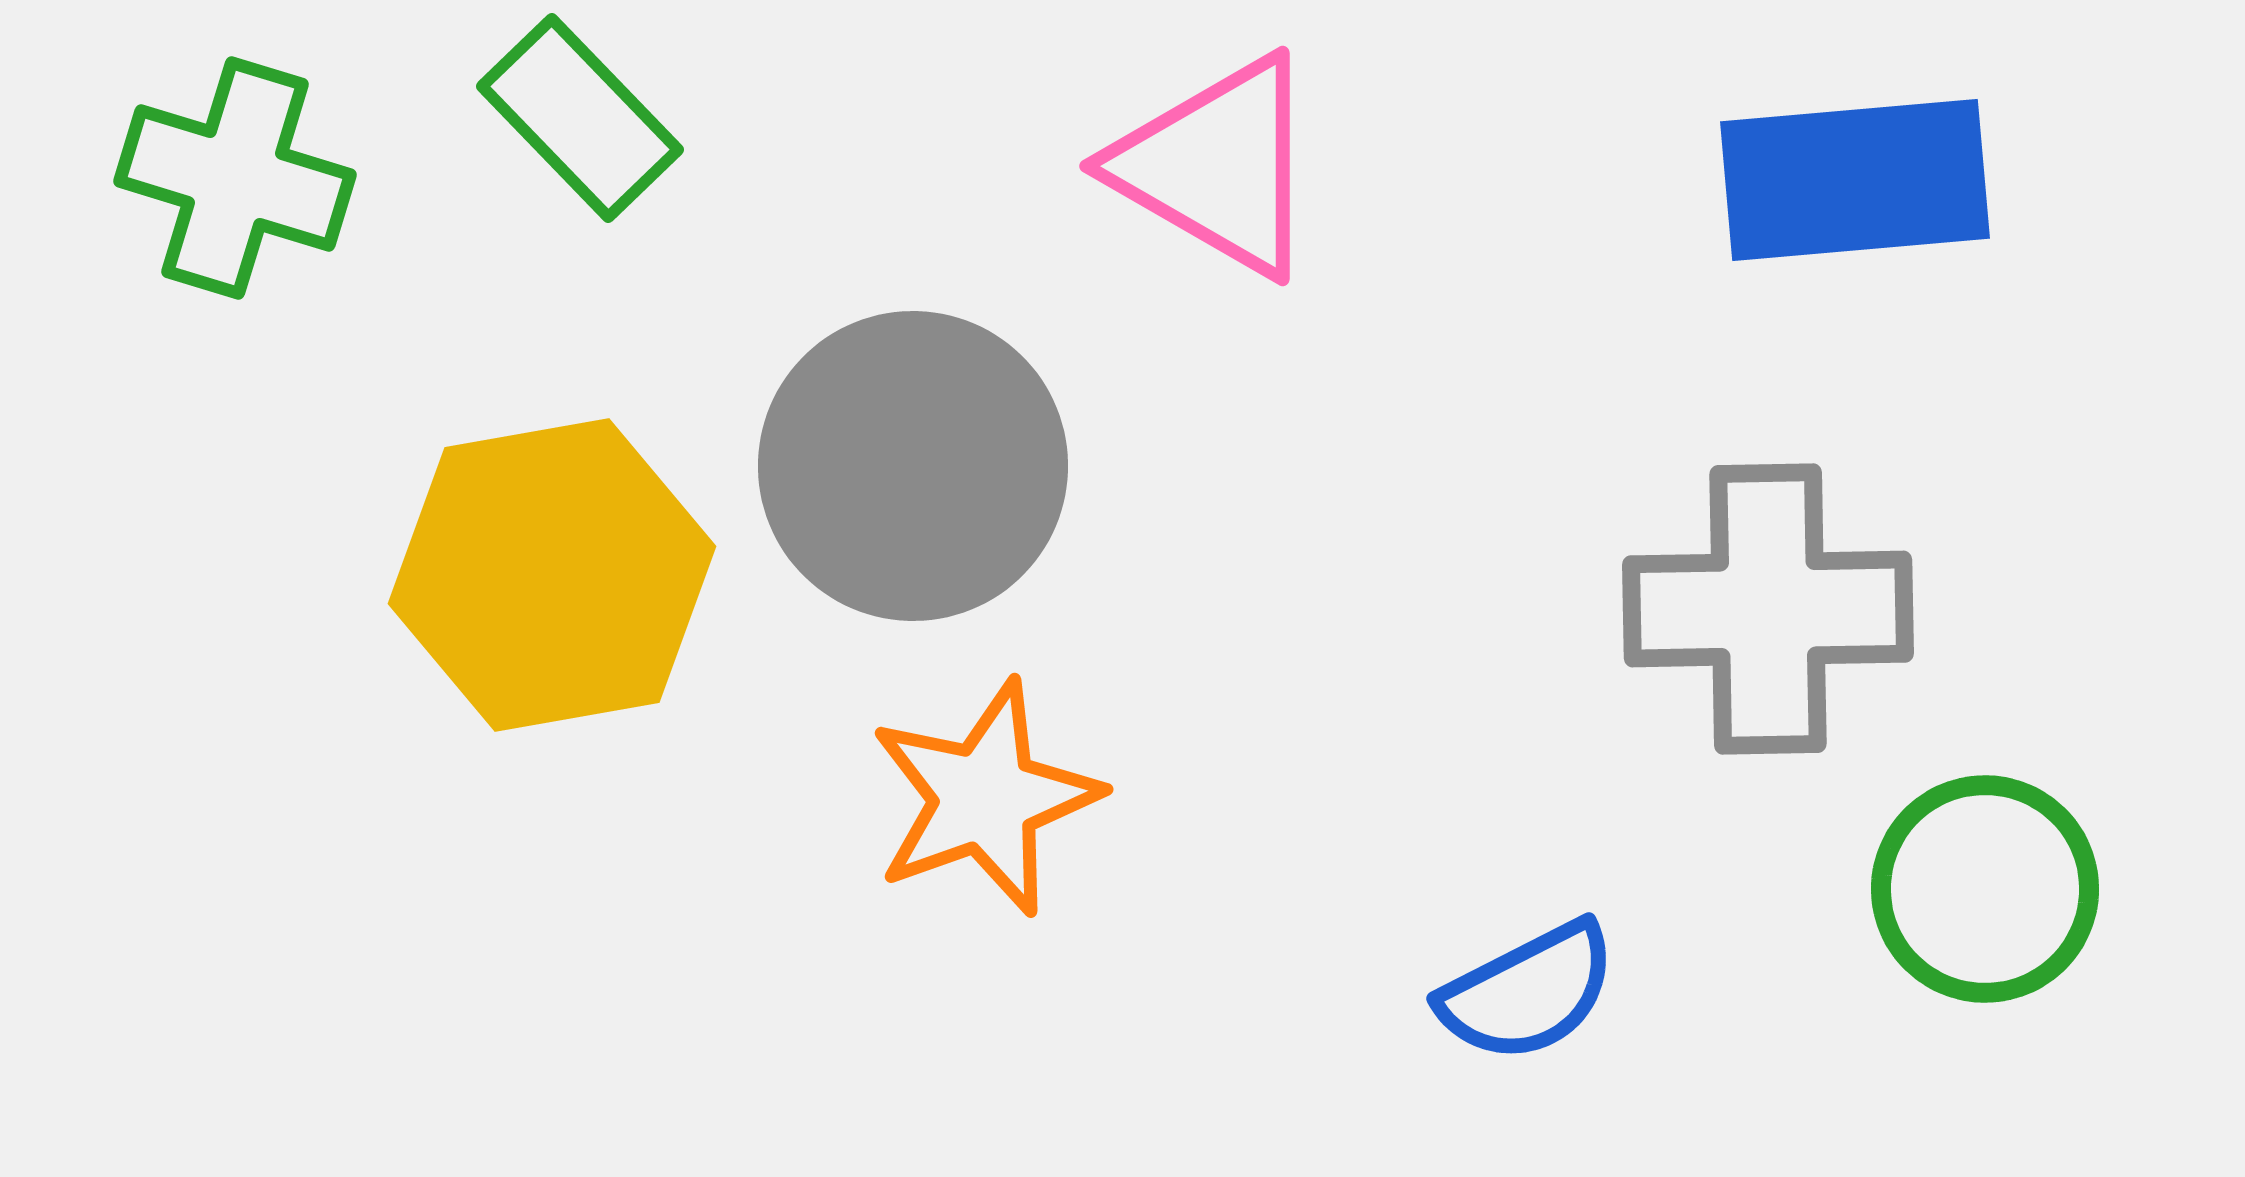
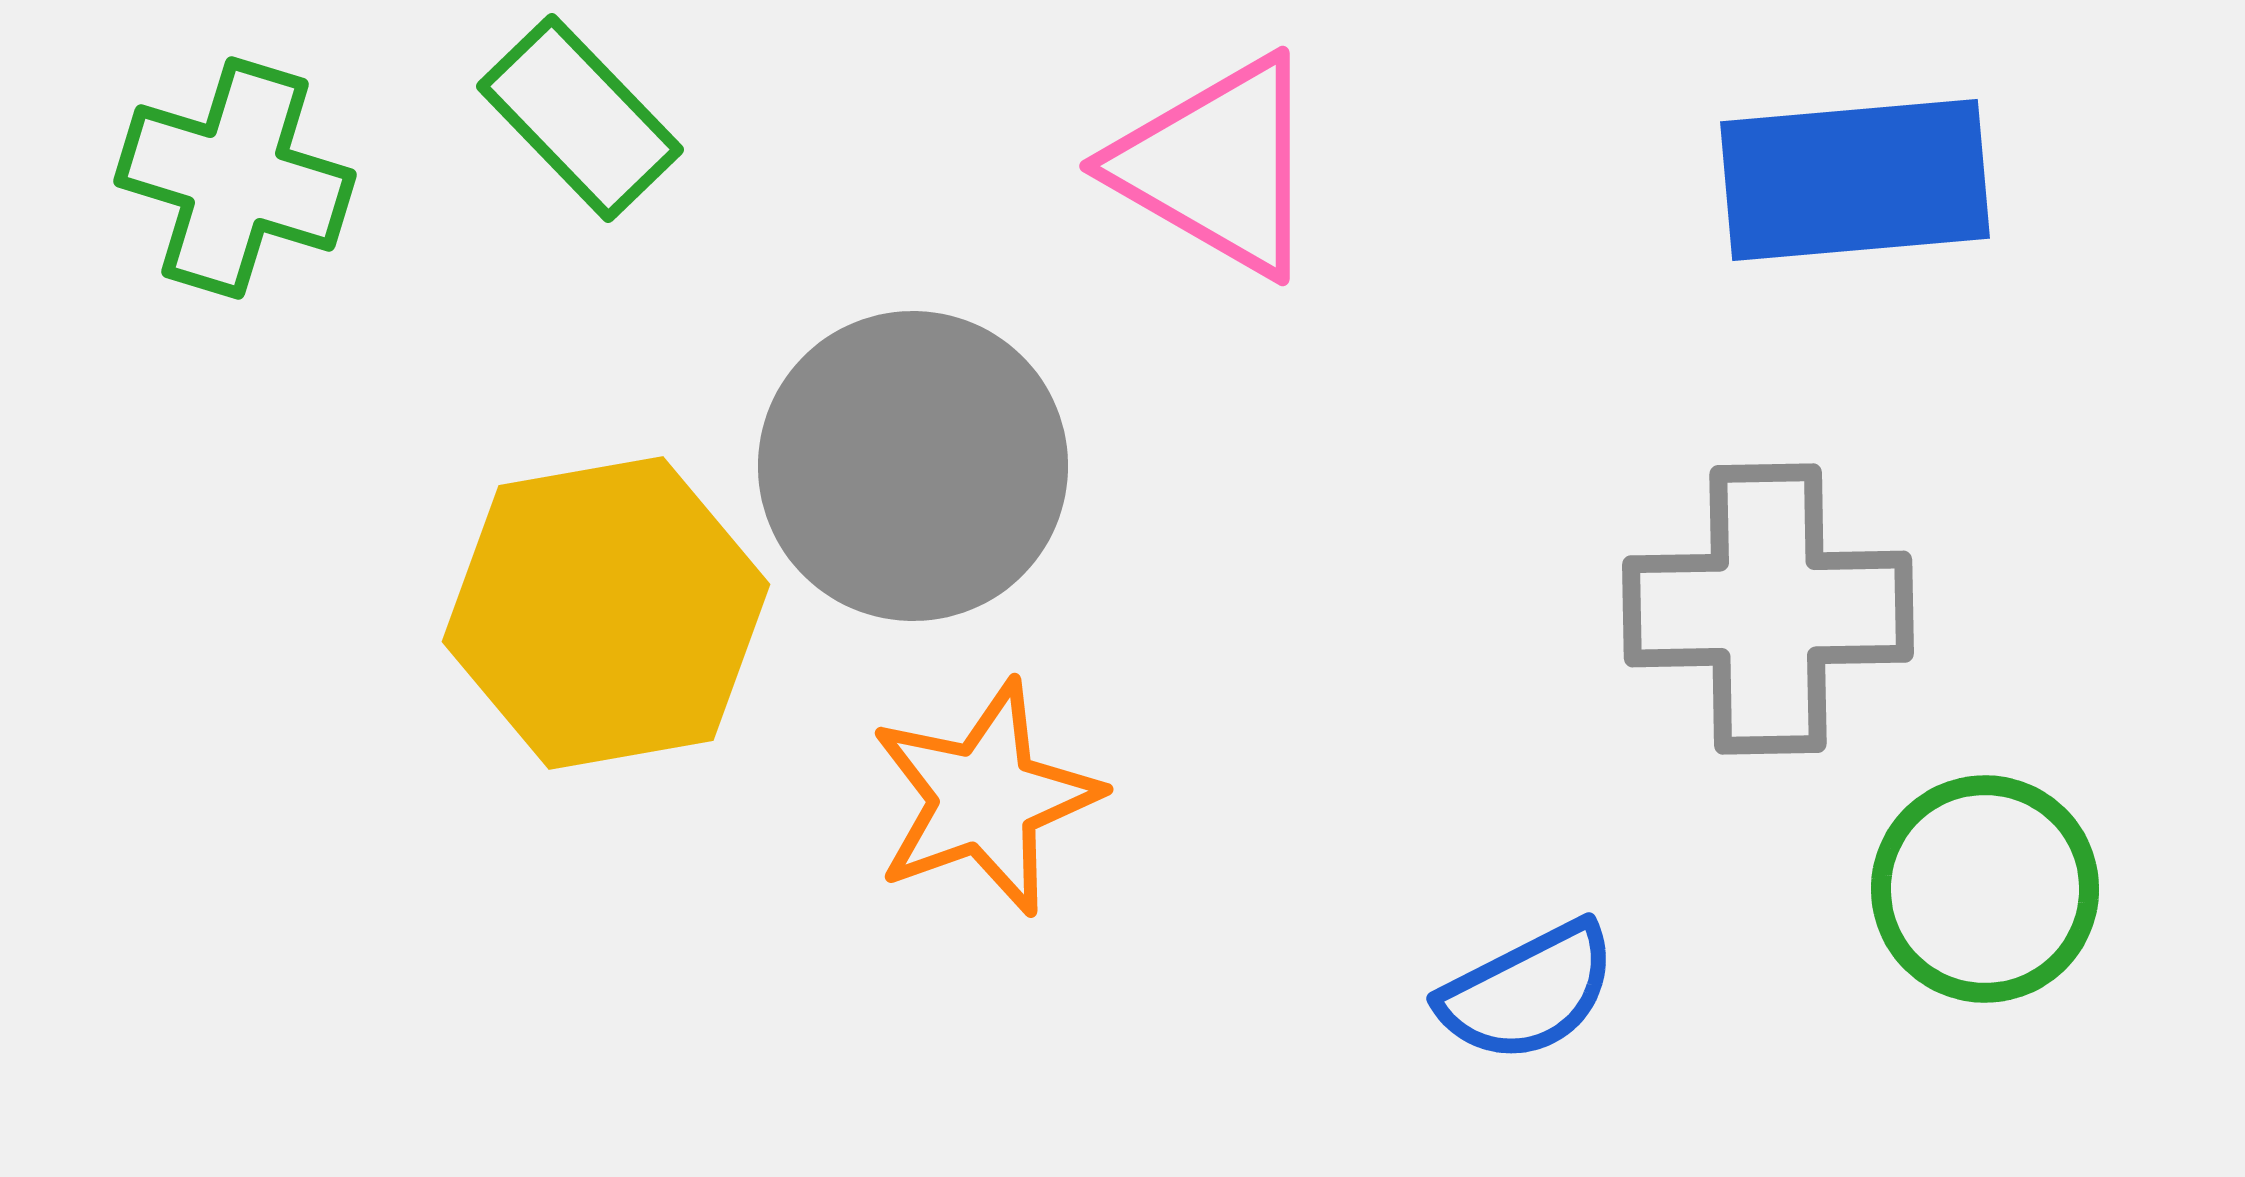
yellow hexagon: moved 54 px right, 38 px down
